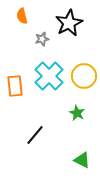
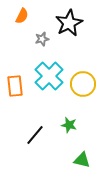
orange semicircle: rotated 140 degrees counterclockwise
yellow circle: moved 1 px left, 8 px down
green star: moved 8 px left, 12 px down; rotated 14 degrees counterclockwise
green triangle: rotated 12 degrees counterclockwise
